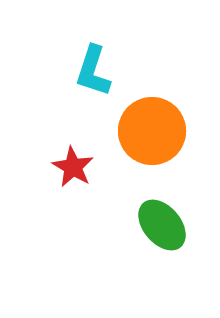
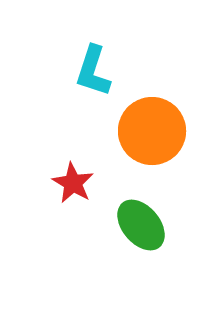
red star: moved 16 px down
green ellipse: moved 21 px left
